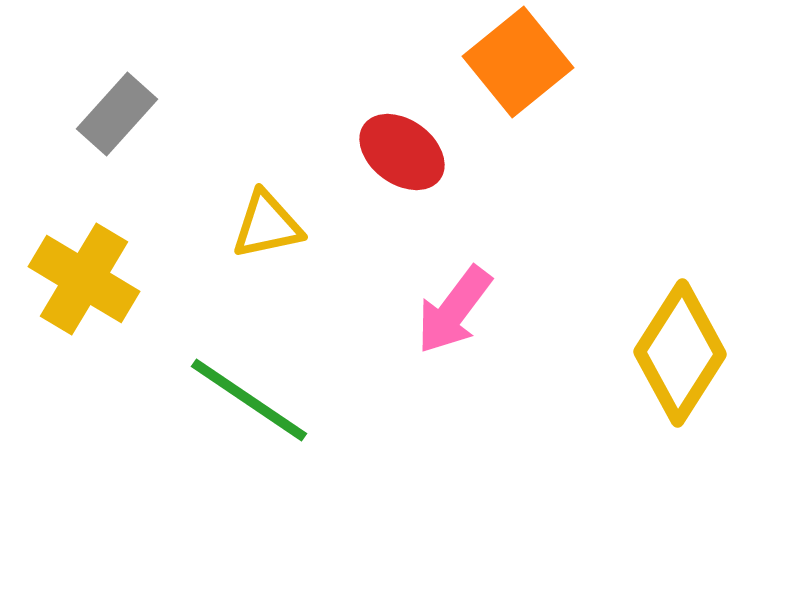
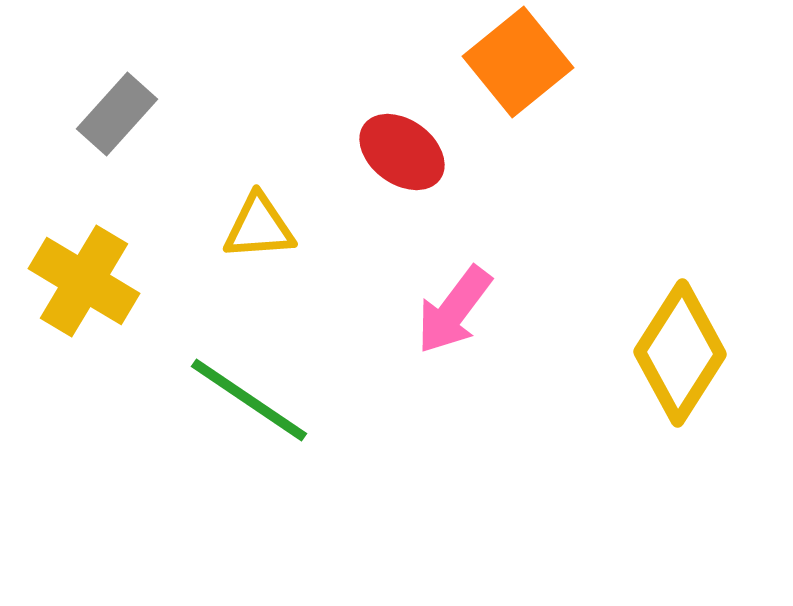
yellow triangle: moved 8 px left, 2 px down; rotated 8 degrees clockwise
yellow cross: moved 2 px down
